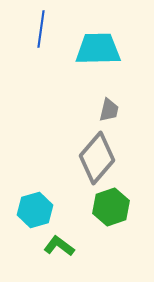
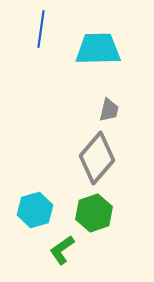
green hexagon: moved 17 px left, 6 px down
green L-shape: moved 3 px right, 4 px down; rotated 72 degrees counterclockwise
